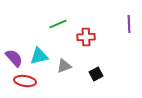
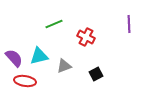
green line: moved 4 px left
red cross: rotated 30 degrees clockwise
